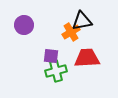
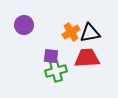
black triangle: moved 8 px right, 12 px down
